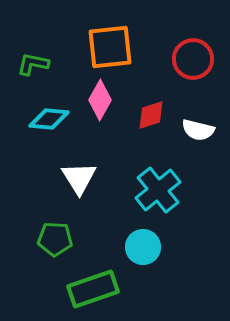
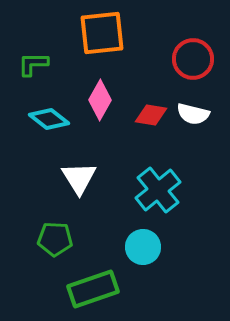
orange square: moved 8 px left, 14 px up
green L-shape: rotated 12 degrees counterclockwise
red diamond: rotated 28 degrees clockwise
cyan diamond: rotated 33 degrees clockwise
white semicircle: moved 5 px left, 16 px up
